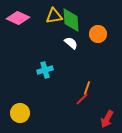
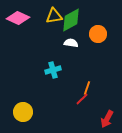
green diamond: rotated 65 degrees clockwise
white semicircle: rotated 32 degrees counterclockwise
cyan cross: moved 8 px right
yellow circle: moved 3 px right, 1 px up
